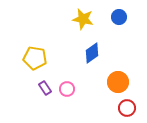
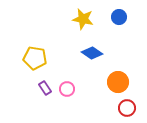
blue diamond: rotated 70 degrees clockwise
